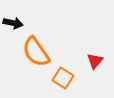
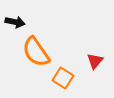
black arrow: moved 2 px right, 1 px up
